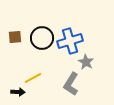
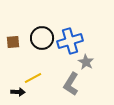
brown square: moved 2 px left, 5 px down
